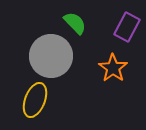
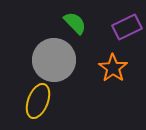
purple rectangle: rotated 36 degrees clockwise
gray circle: moved 3 px right, 4 px down
yellow ellipse: moved 3 px right, 1 px down
